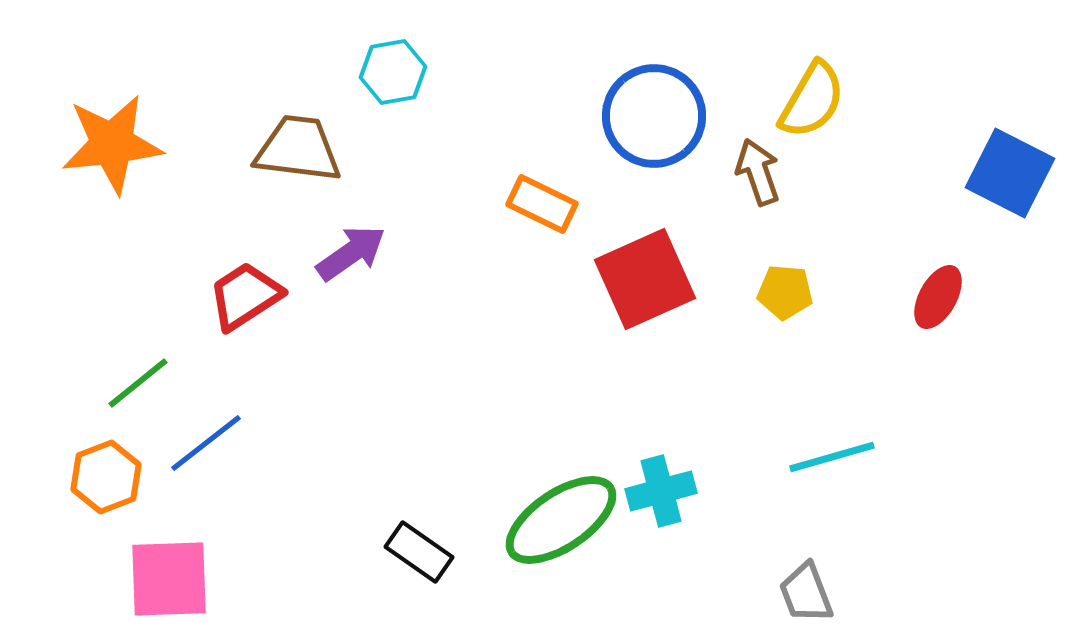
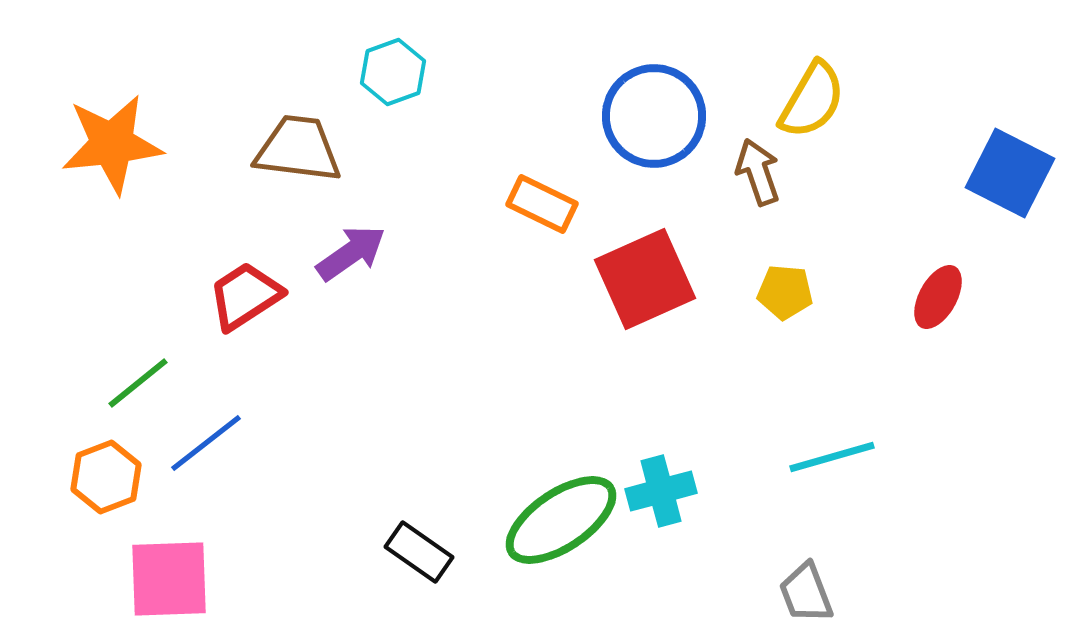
cyan hexagon: rotated 10 degrees counterclockwise
